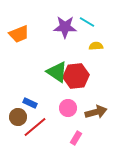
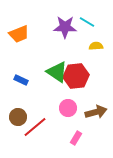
blue rectangle: moved 9 px left, 23 px up
